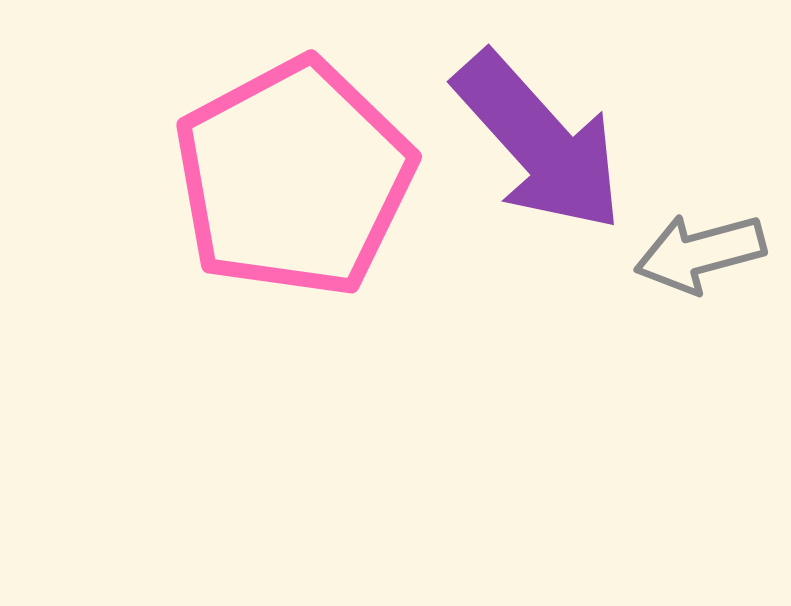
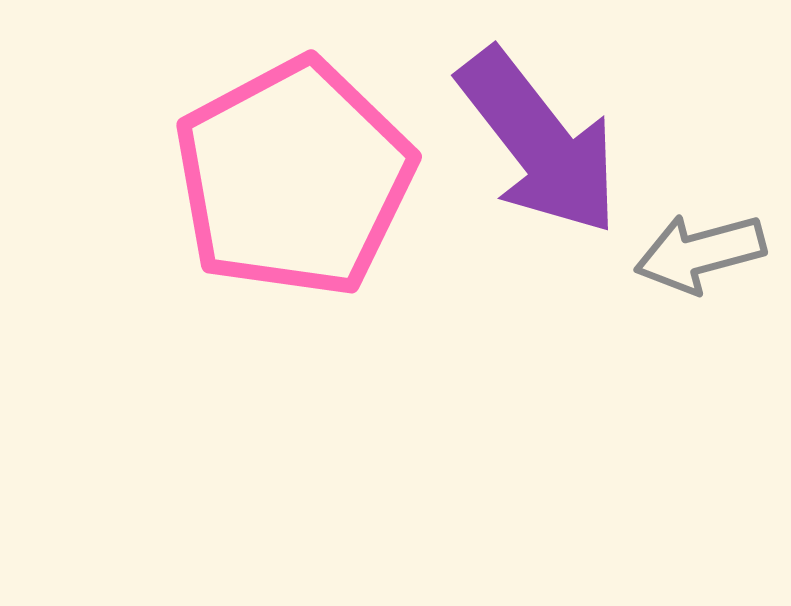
purple arrow: rotated 4 degrees clockwise
